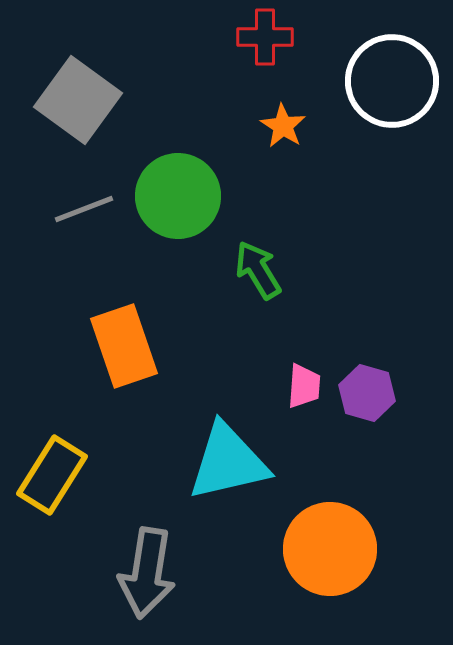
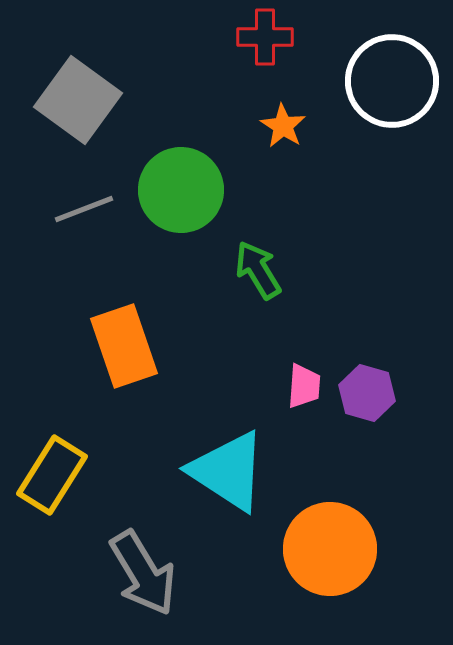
green circle: moved 3 px right, 6 px up
cyan triangle: moved 9 px down; rotated 46 degrees clockwise
gray arrow: moved 4 px left; rotated 40 degrees counterclockwise
